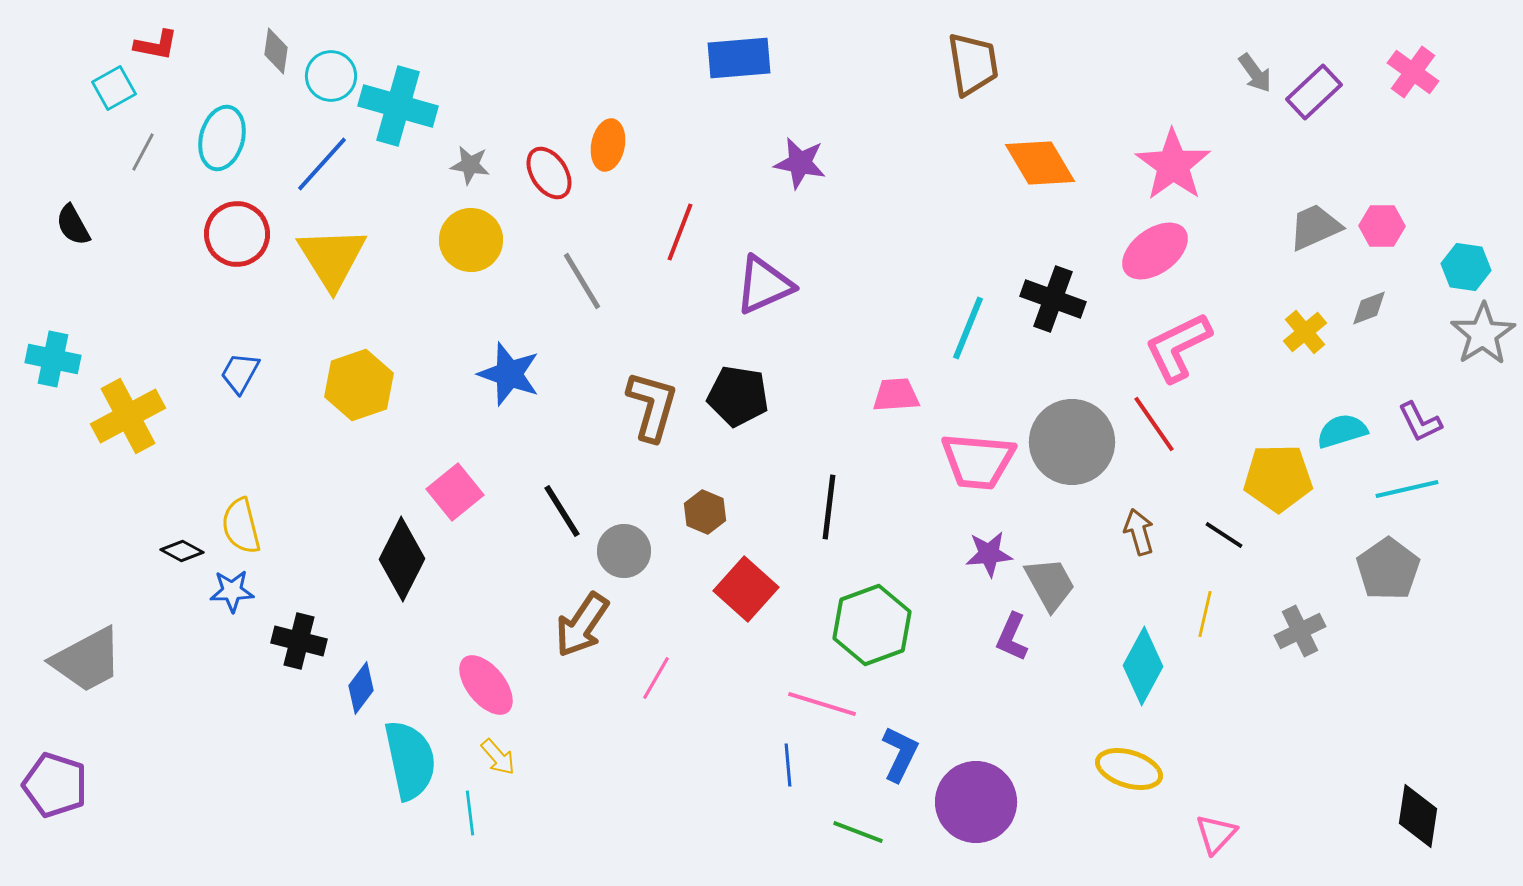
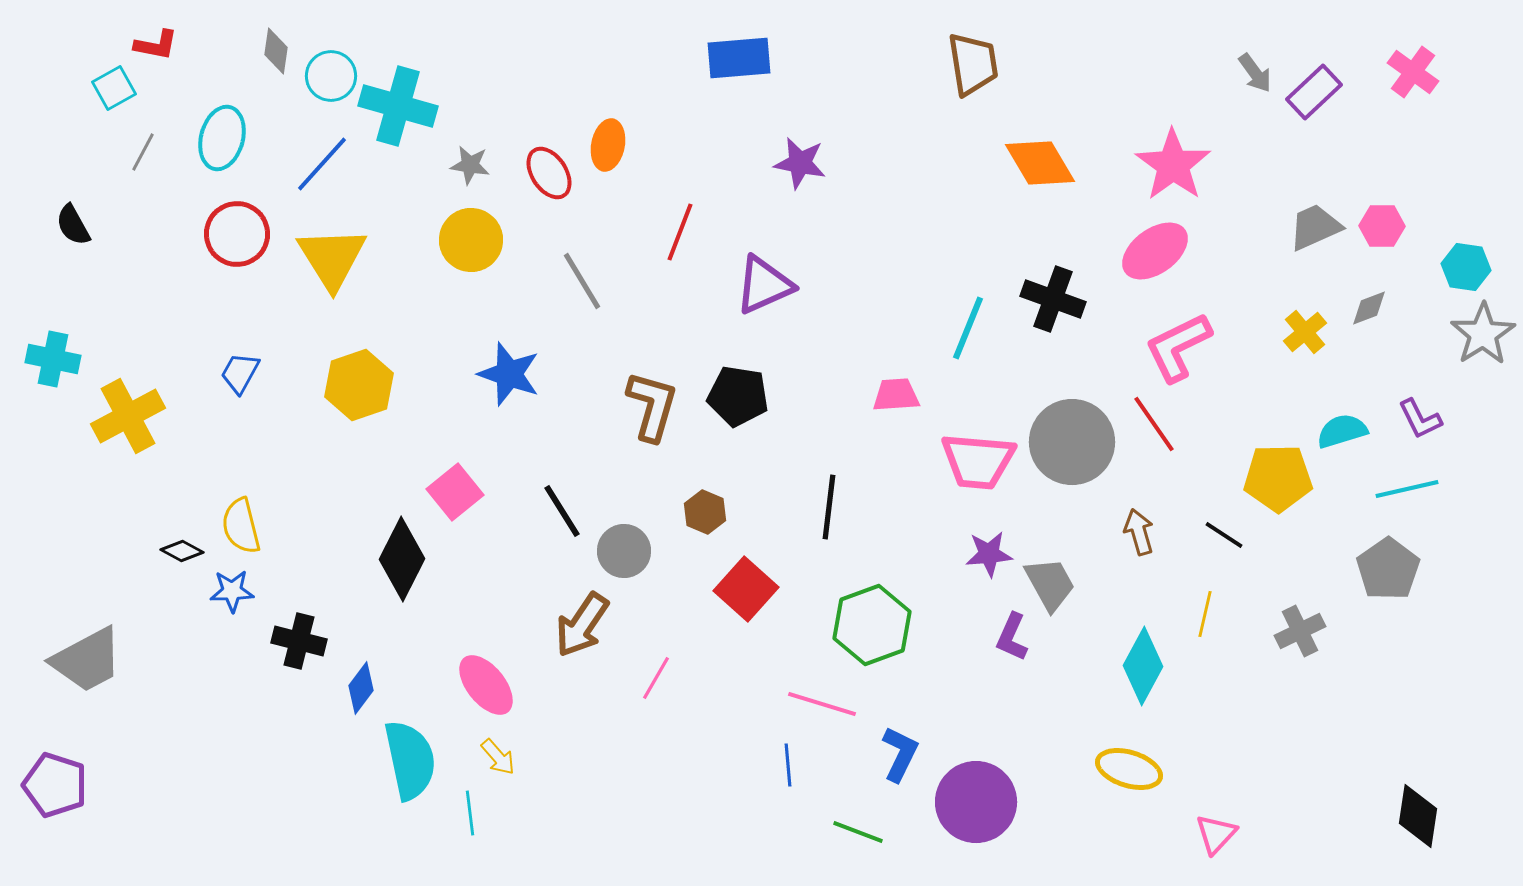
purple L-shape at (1420, 422): moved 3 px up
